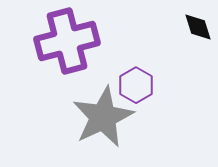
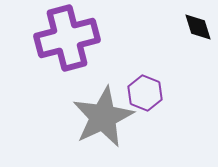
purple cross: moved 3 px up
purple hexagon: moved 9 px right, 8 px down; rotated 8 degrees counterclockwise
